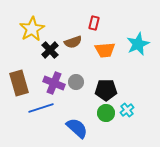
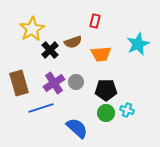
red rectangle: moved 1 px right, 2 px up
orange trapezoid: moved 4 px left, 4 px down
purple cross: rotated 35 degrees clockwise
cyan cross: rotated 32 degrees counterclockwise
